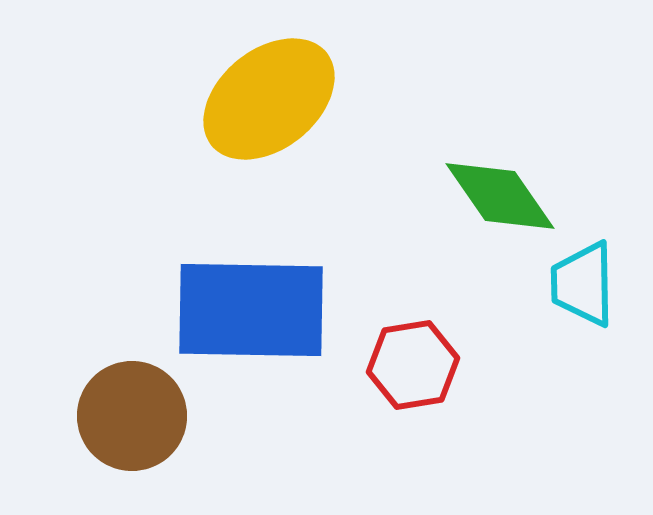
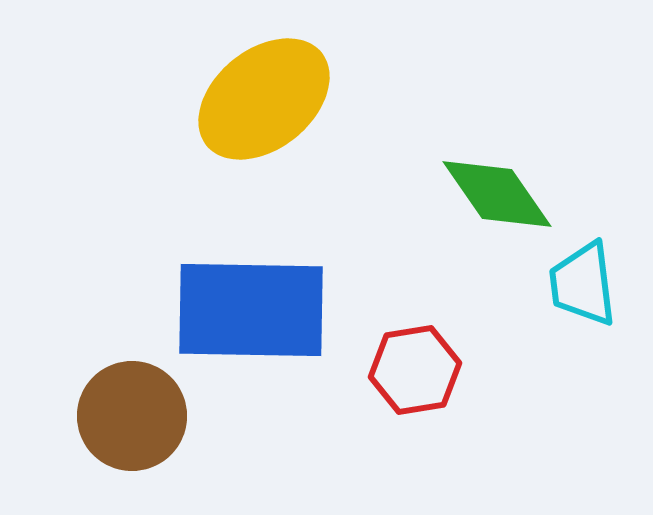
yellow ellipse: moved 5 px left
green diamond: moved 3 px left, 2 px up
cyan trapezoid: rotated 6 degrees counterclockwise
red hexagon: moved 2 px right, 5 px down
